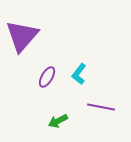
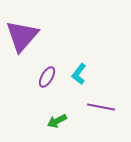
green arrow: moved 1 px left
